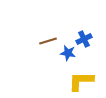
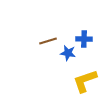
blue cross: rotated 28 degrees clockwise
yellow L-shape: moved 4 px right; rotated 20 degrees counterclockwise
